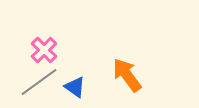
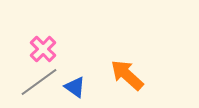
pink cross: moved 1 px left, 1 px up
orange arrow: rotated 12 degrees counterclockwise
